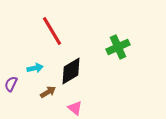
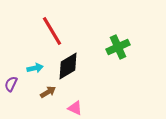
black diamond: moved 3 px left, 5 px up
pink triangle: rotated 14 degrees counterclockwise
